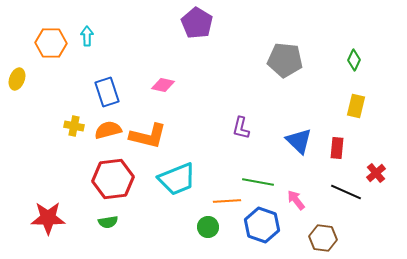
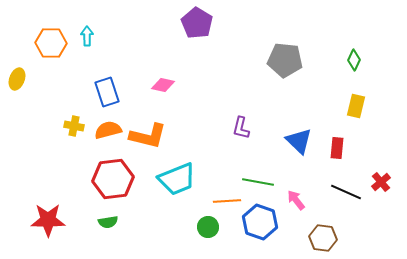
red cross: moved 5 px right, 9 px down
red star: moved 2 px down
blue hexagon: moved 2 px left, 3 px up
